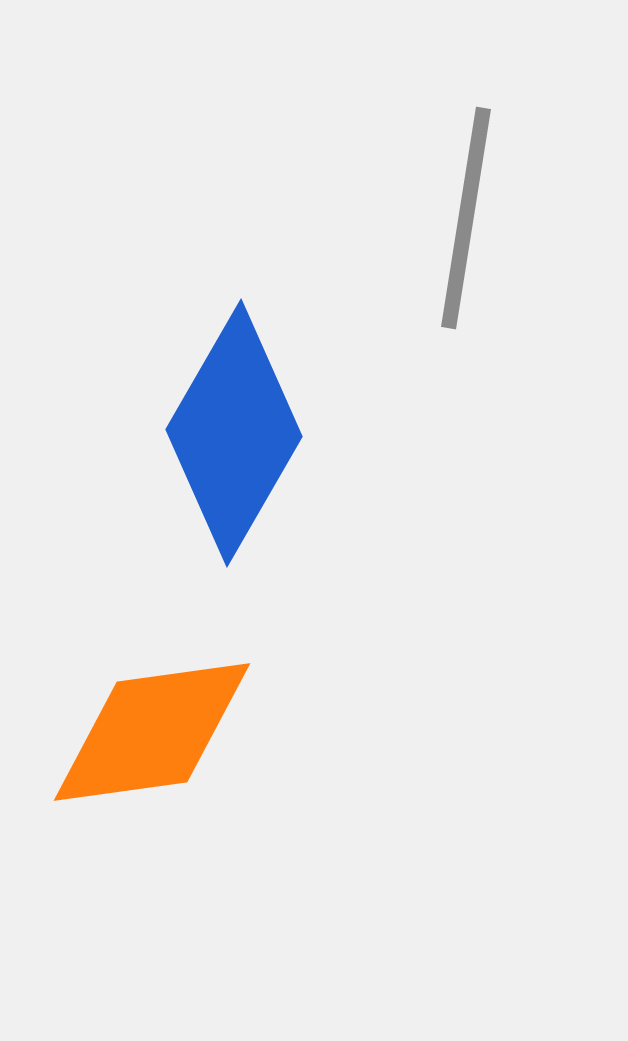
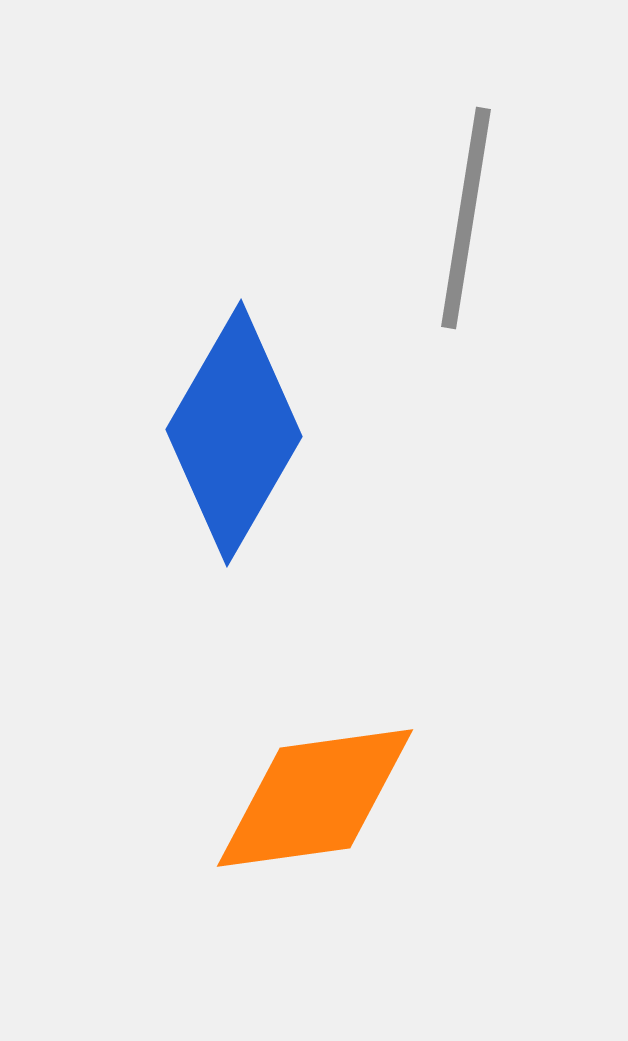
orange diamond: moved 163 px right, 66 px down
